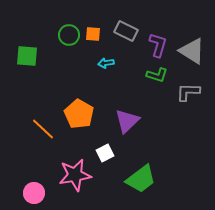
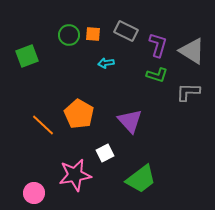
green square: rotated 25 degrees counterclockwise
purple triangle: moved 3 px right; rotated 28 degrees counterclockwise
orange line: moved 4 px up
